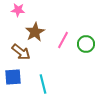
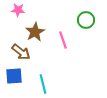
pink line: rotated 48 degrees counterclockwise
green circle: moved 24 px up
blue square: moved 1 px right, 1 px up
